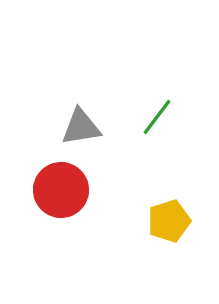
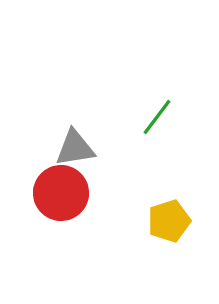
gray triangle: moved 6 px left, 21 px down
red circle: moved 3 px down
